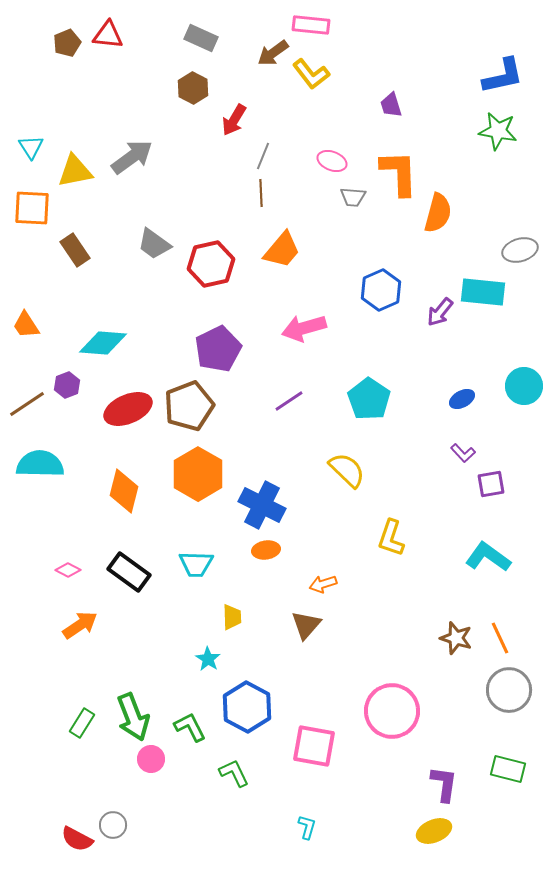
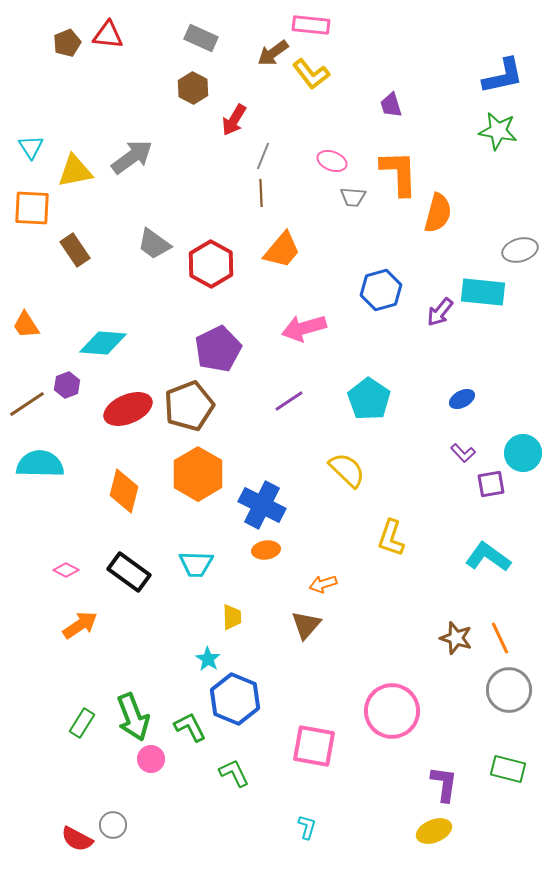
red hexagon at (211, 264): rotated 18 degrees counterclockwise
blue hexagon at (381, 290): rotated 9 degrees clockwise
cyan circle at (524, 386): moved 1 px left, 67 px down
pink diamond at (68, 570): moved 2 px left
blue hexagon at (247, 707): moved 12 px left, 8 px up; rotated 6 degrees counterclockwise
